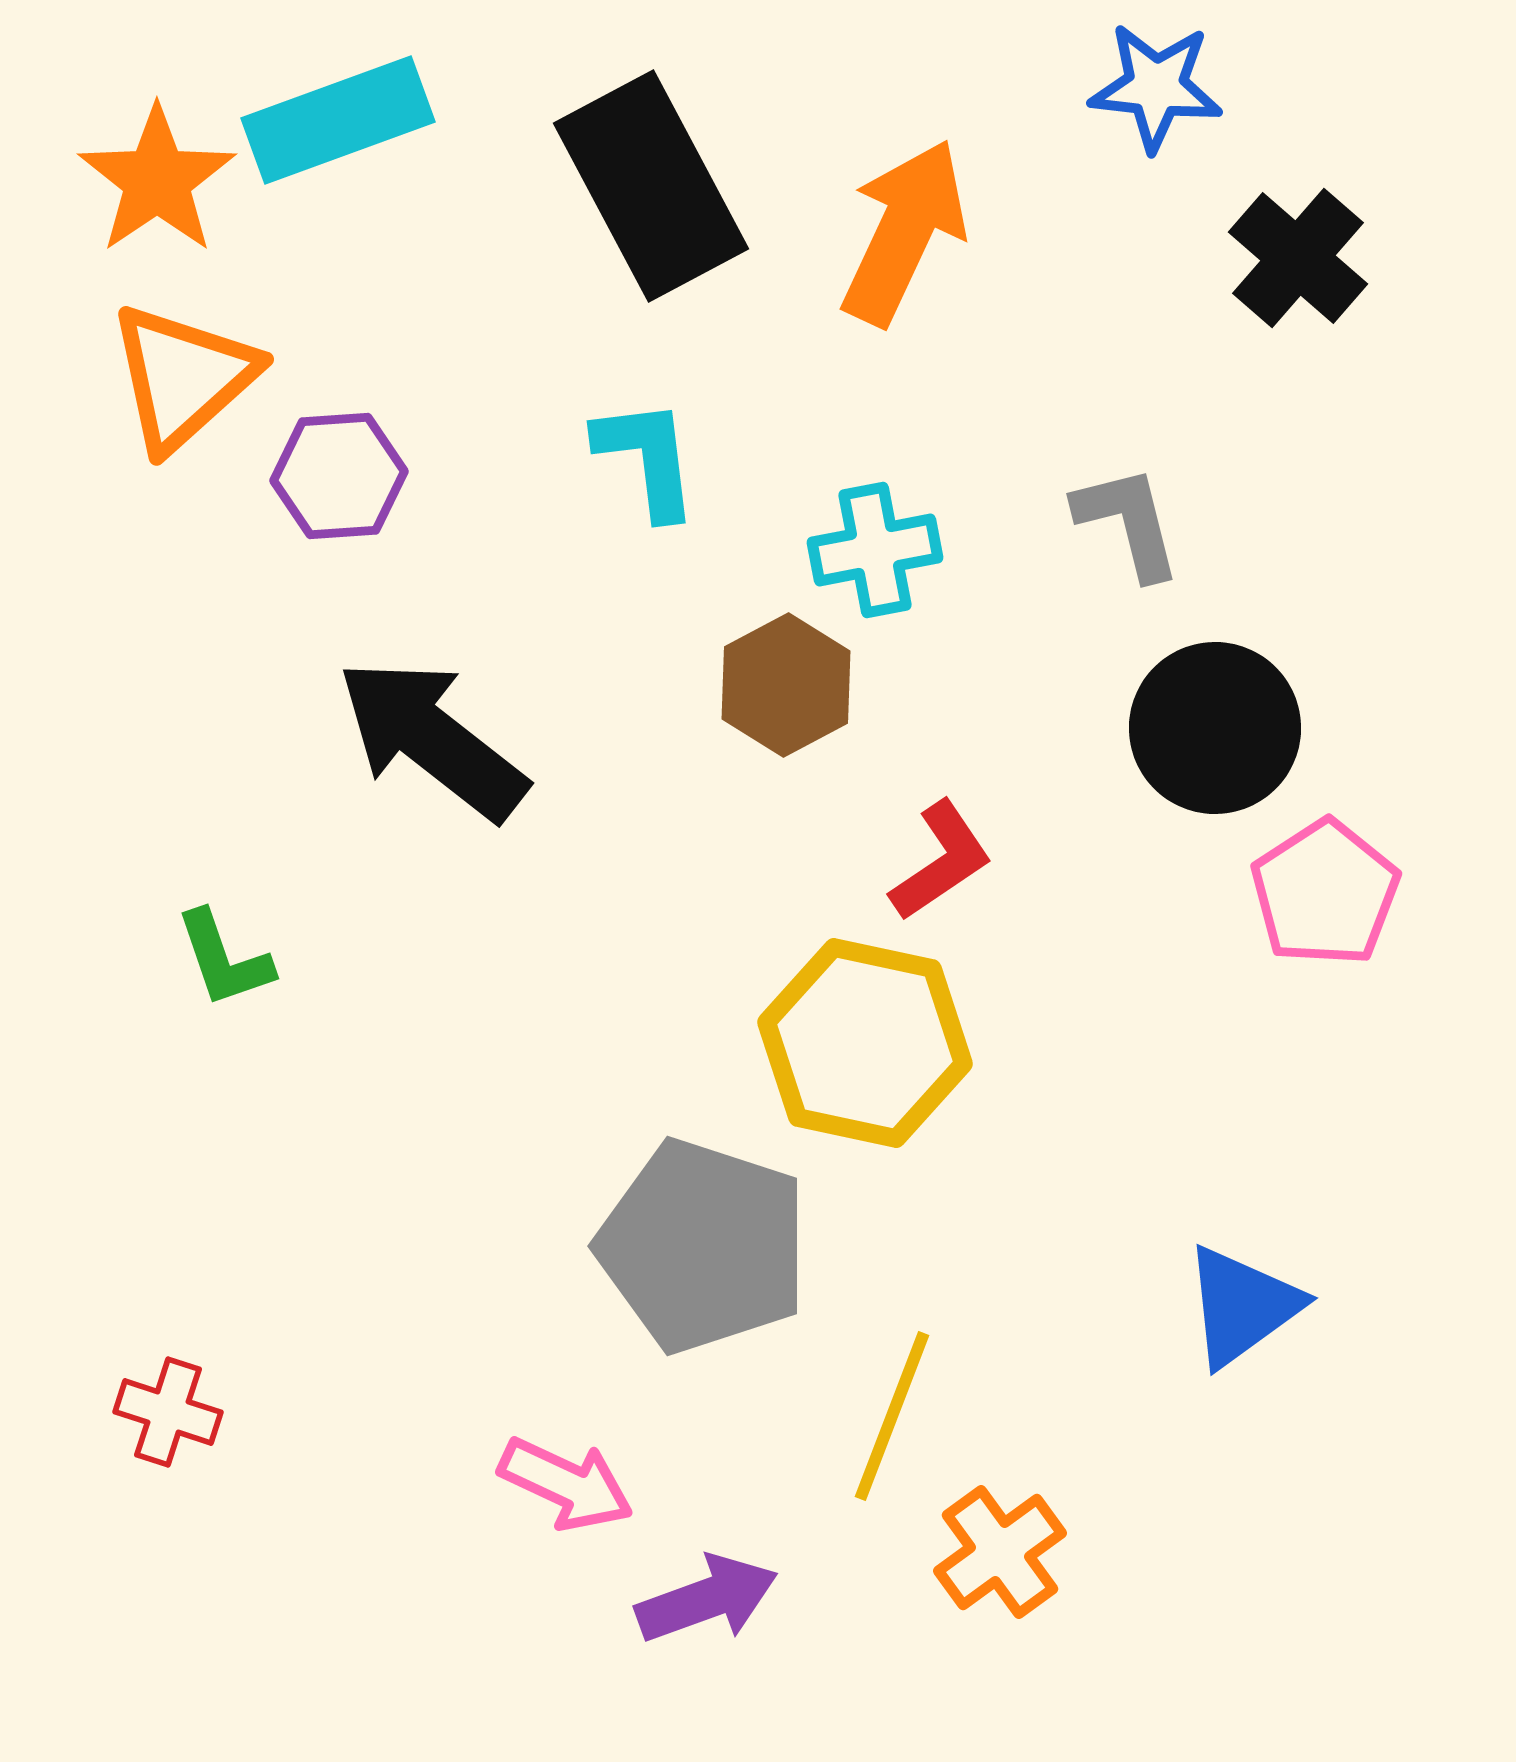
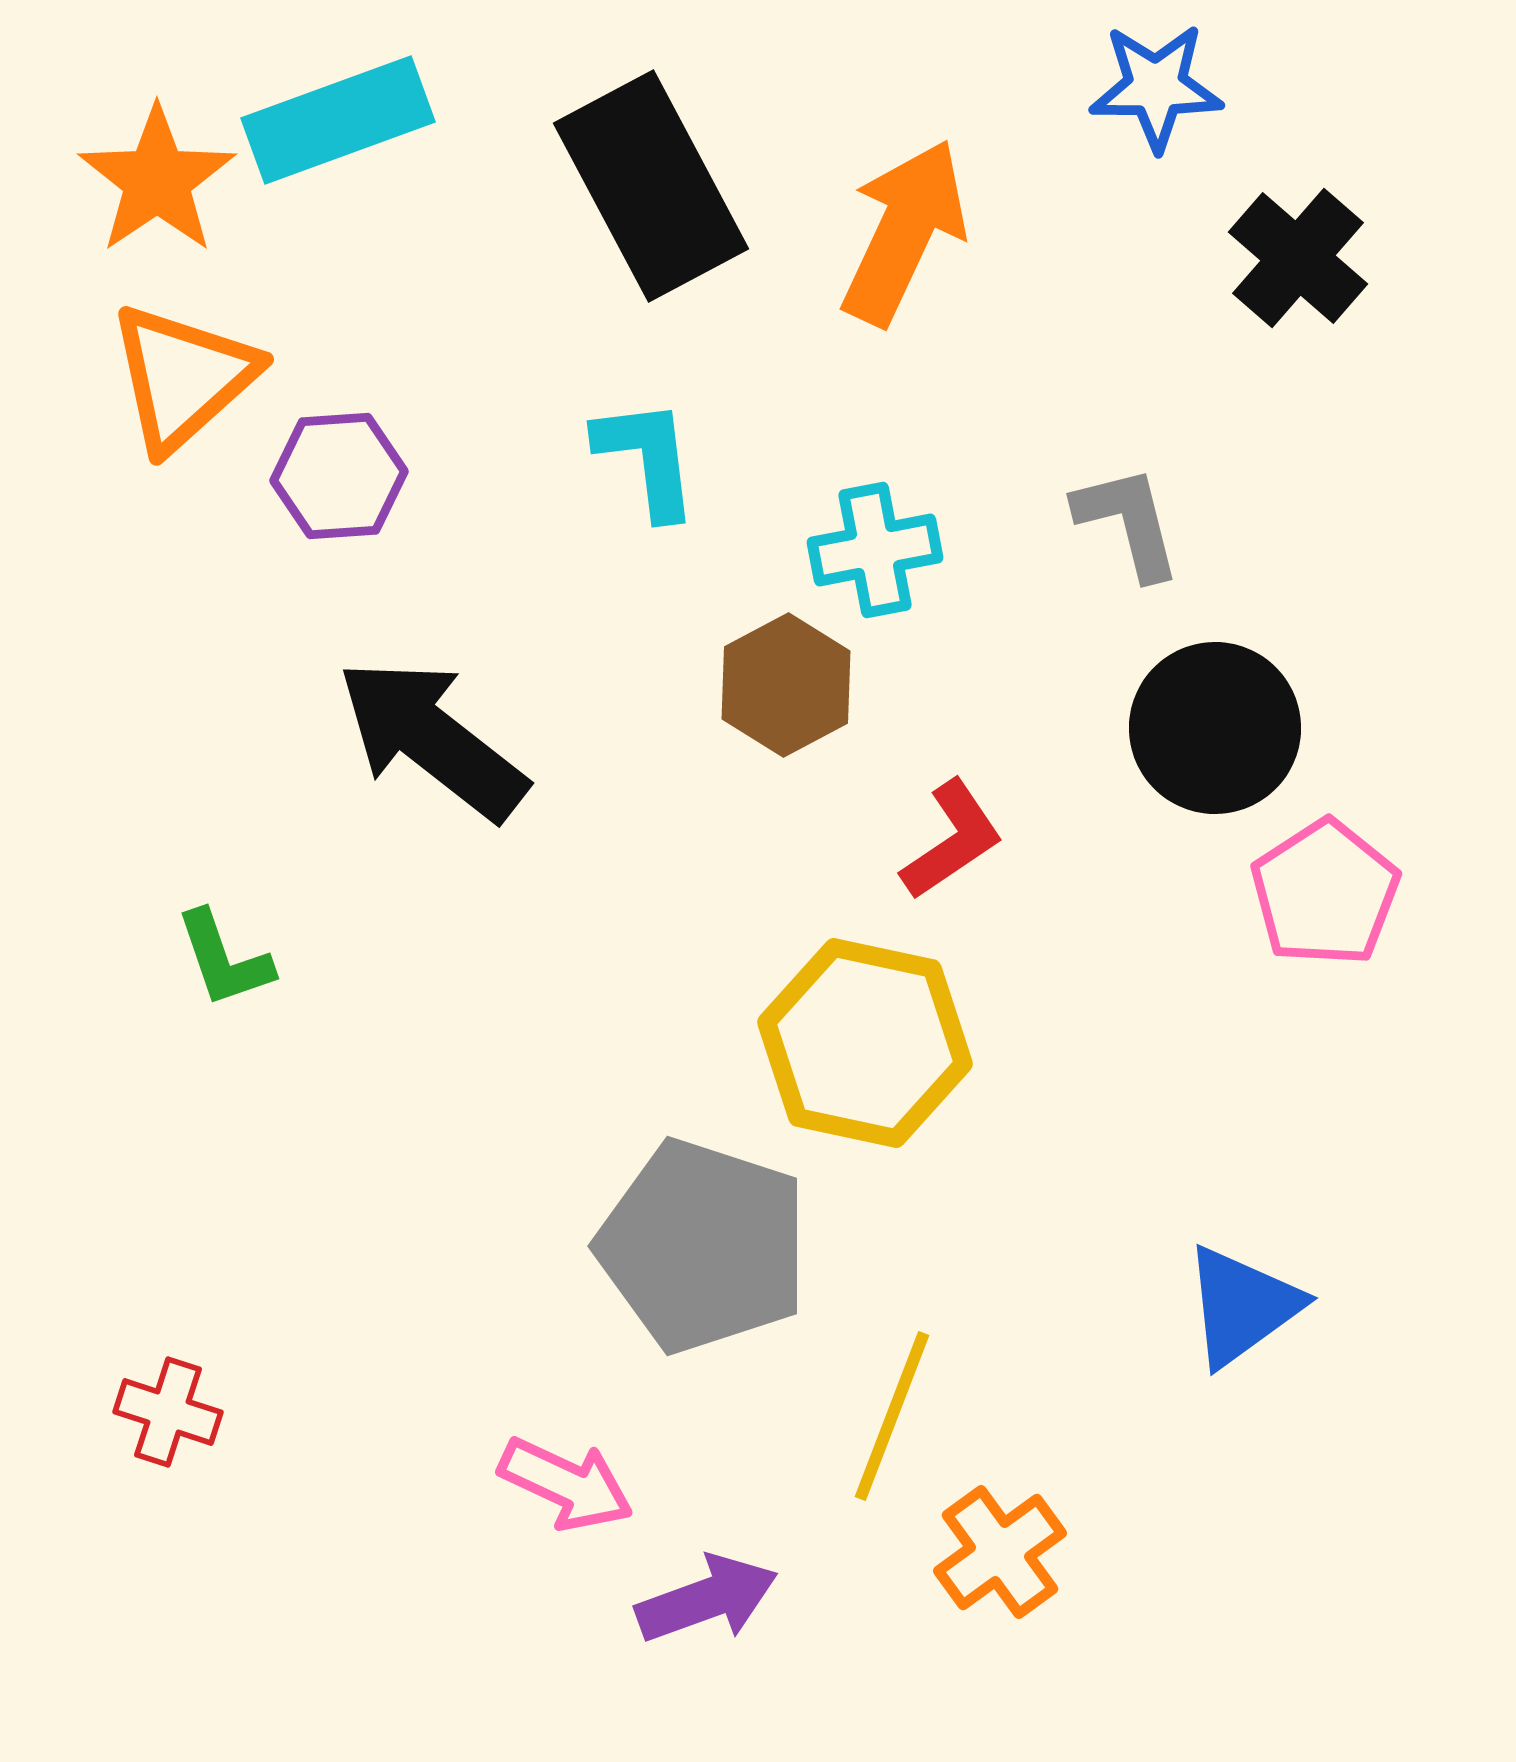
blue star: rotated 6 degrees counterclockwise
red L-shape: moved 11 px right, 21 px up
